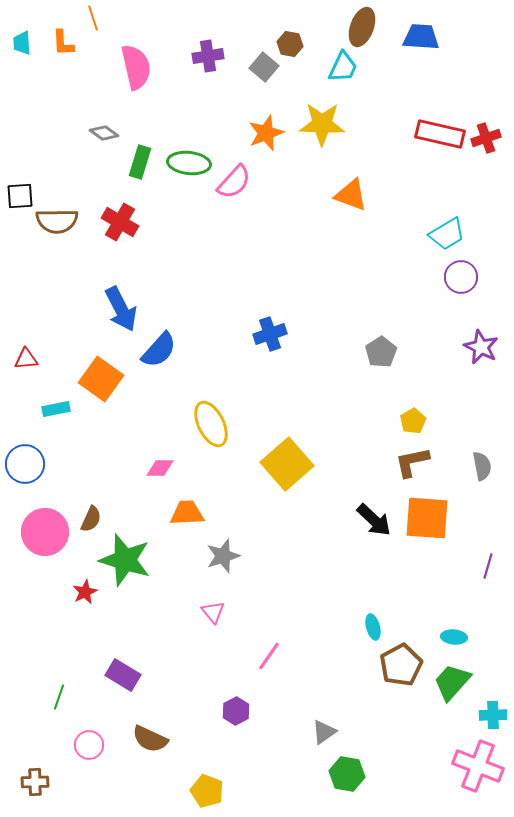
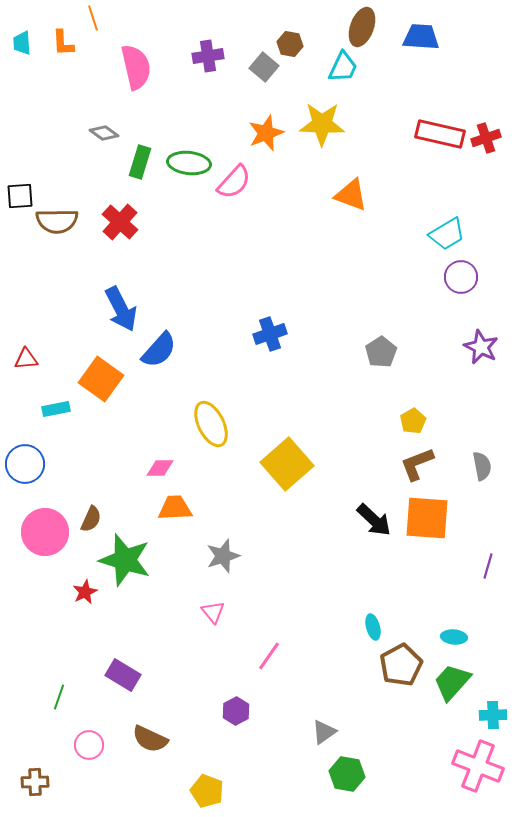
red cross at (120, 222): rotated 12 degrees clockwise
brown L-shape at (412, 462): moved 5 px right, 2 px down; rotated 9 degrees counterclockwise
orange trapezoid at (187, 513): moved 12 px left, 5 px up
